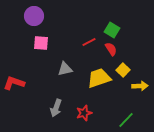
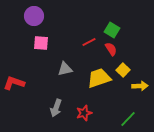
green line: moved 2 px right, 1 px up
